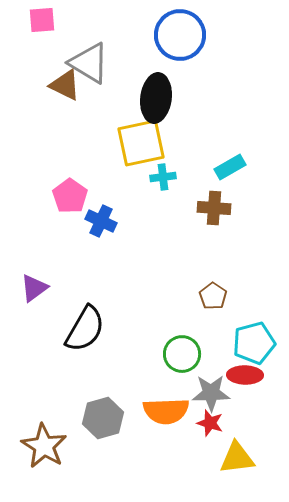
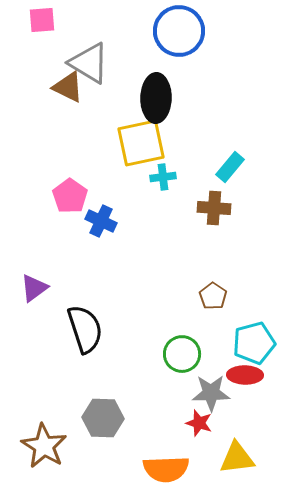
blue circle: moved 1 px left, 4 px up
brown triangle: moved 3 px right, 2 px down
black ellipse: rotated 6 degrees counterclockwise
cyan rectangle: rotated 20 degrees counterclockwise
black semicircle: rotated 48 degrees counterclockwise
orange semicircle: moved 58 px down
gray hexagon: rotated 18 degrees clockwise
red star: moved 11 px left
